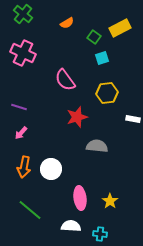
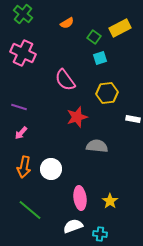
cyan square: moved 2 px left
white semicircle: moved 2 px right; rotated 24 degrees counterclockwise
